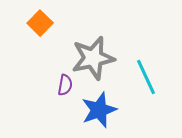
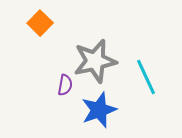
gray star: moved 2 px right, 3 px down
